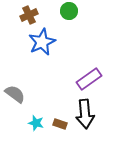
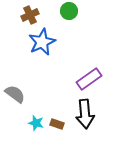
brown cross: moved 1 px right
brown rectangle: moved 3 px left
